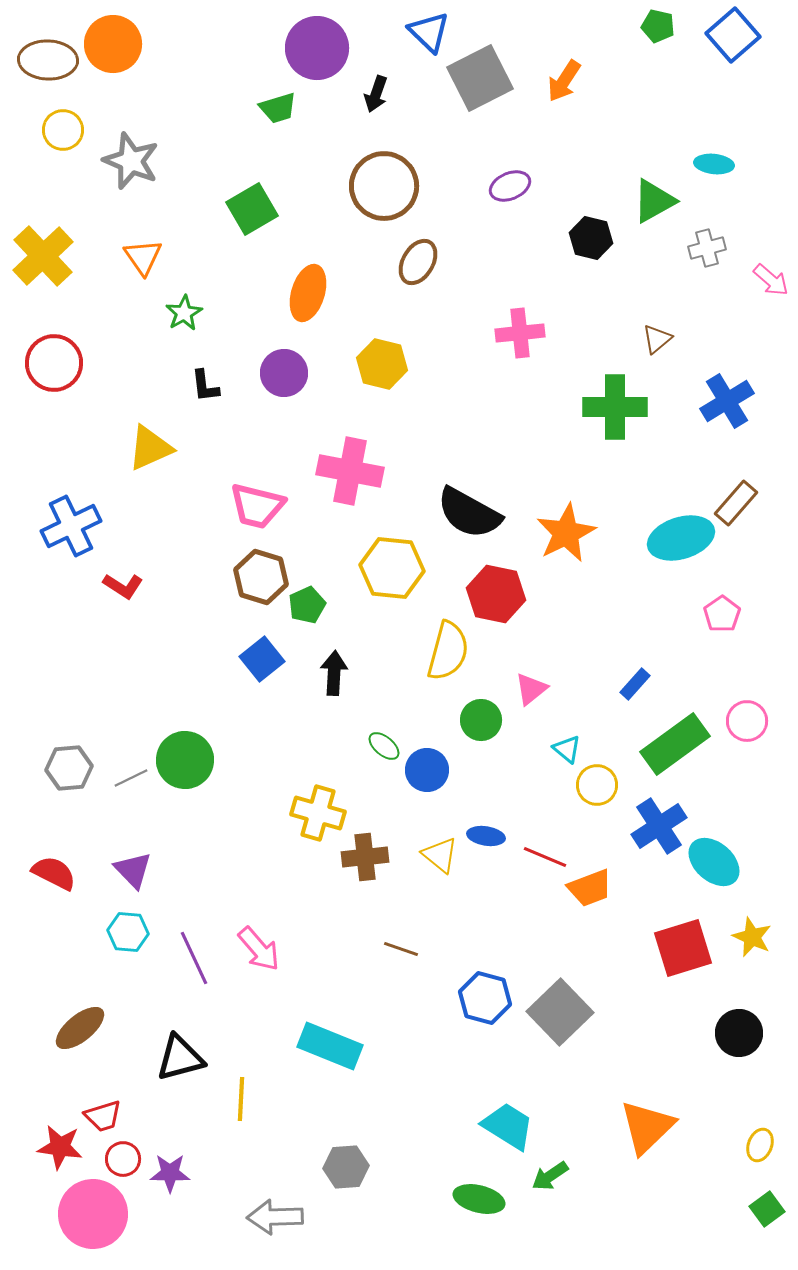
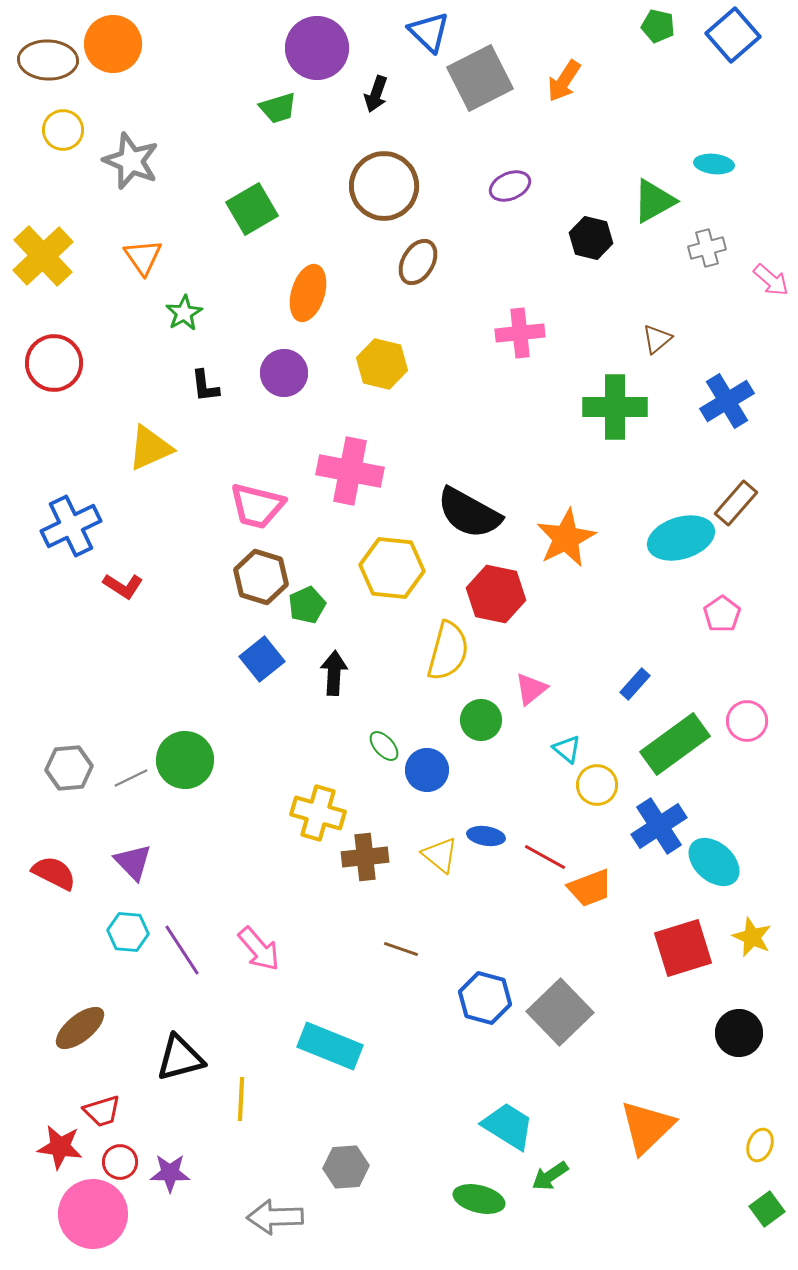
orange star at (566, 533): moved 5 px down
green ellipse at (384, 746): rotated 8 degrees clockwise
red line at (545, 857): rotated 6 degrees clockwise
purple triangle at (133, 870): moved 8 px up
purple line at (194, 958): moved 12 px left, 8 px up; rotated 8 degrees counterclockwise
red trapezoid at (103, 1116): moved 1 px left, 5 px up
red circle at (123, 1159): moved 3 px left, 3 px down
